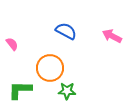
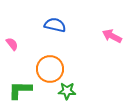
blue semicircle: moved 11 px left, 6 px up; rotated 15 degrees counterclockwise
orange circle: moved 1 px down
